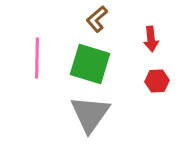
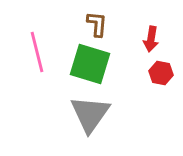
brown L-shape: moved 5 px down; rotated 136 degrees clockwise
red arrow: rotated 15 degrees clockwise
pink line: moved 6 px up; rotated 15 degrees counterclockwise
red hexagon: moved 4 px right, 8 px up; rotated 15 degrees clockwise
